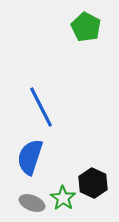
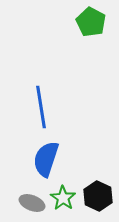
green pentagon: moved 5 px right, 5 px up
blue line: rotated 18 degrees clockwise
blue semicircle: moved 16 px right, 2 px down
black hexagon: moved 5 px right, 13 px down
